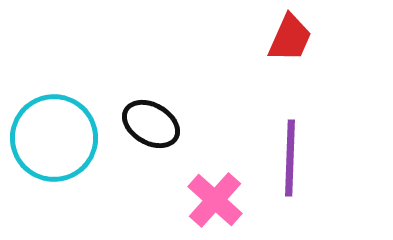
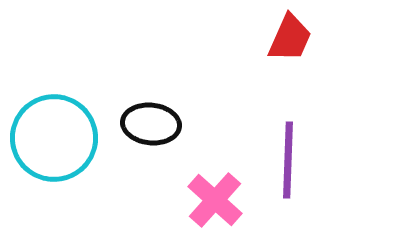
black ellipse: rotated 24 degrees counterclockwise
purple line: moved 2 px left, 2 px down
